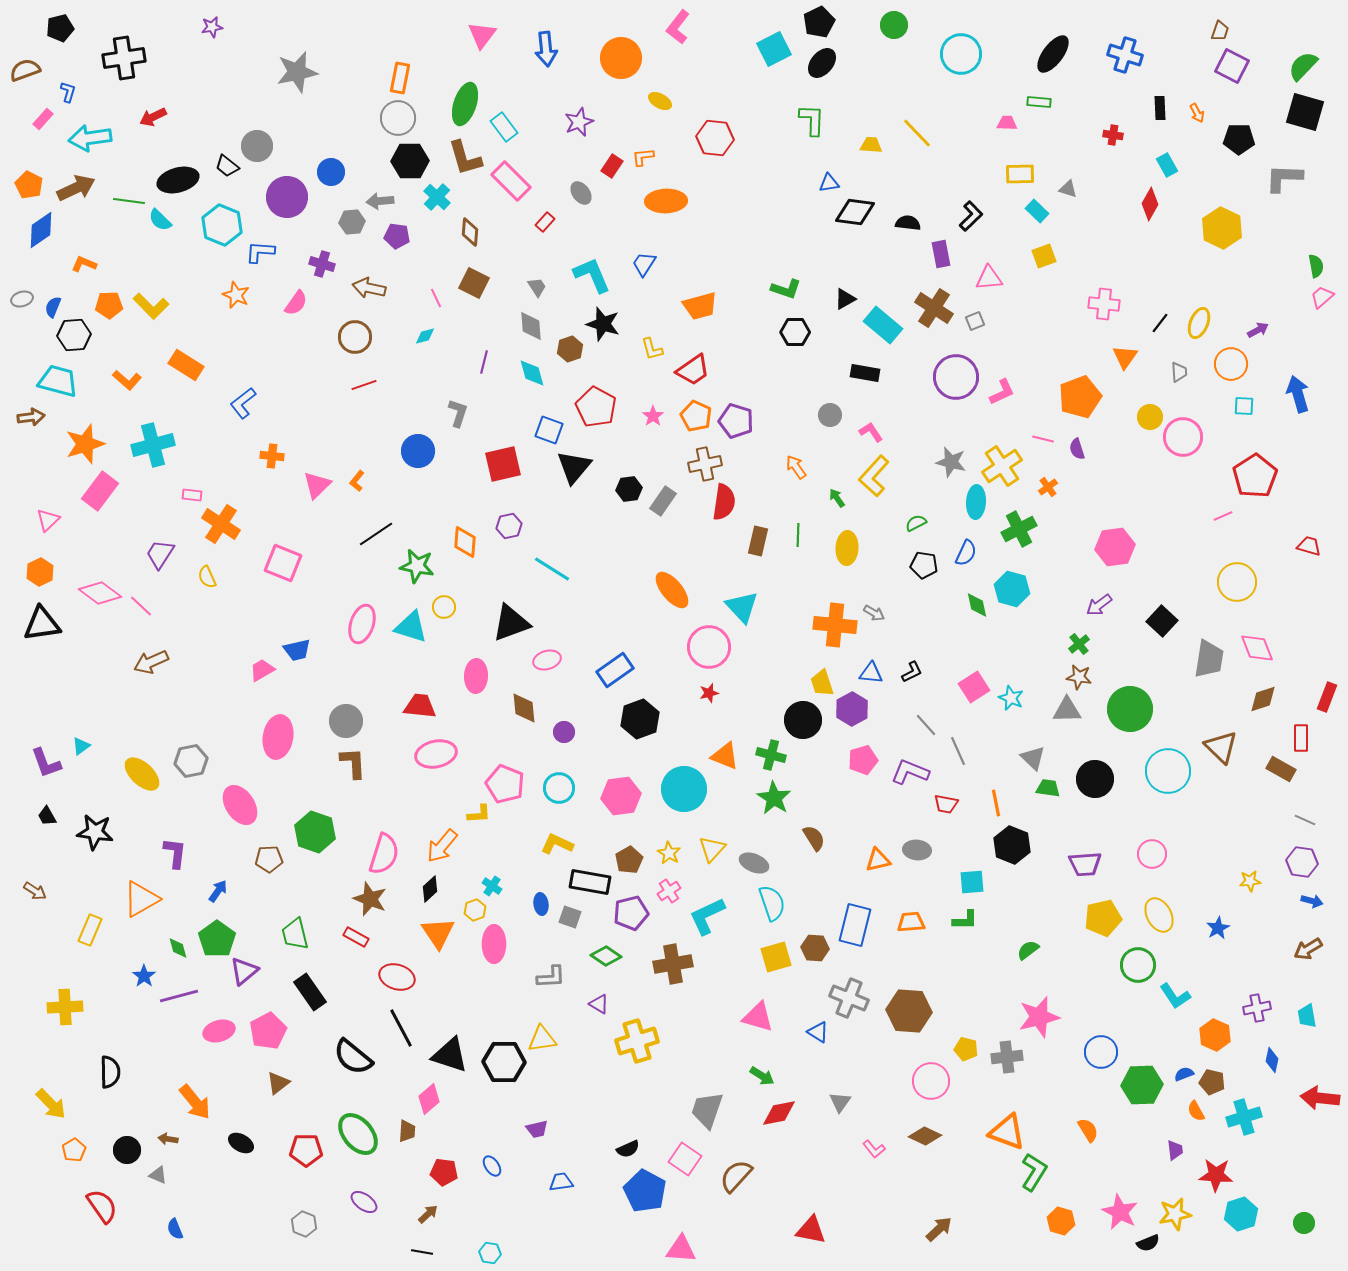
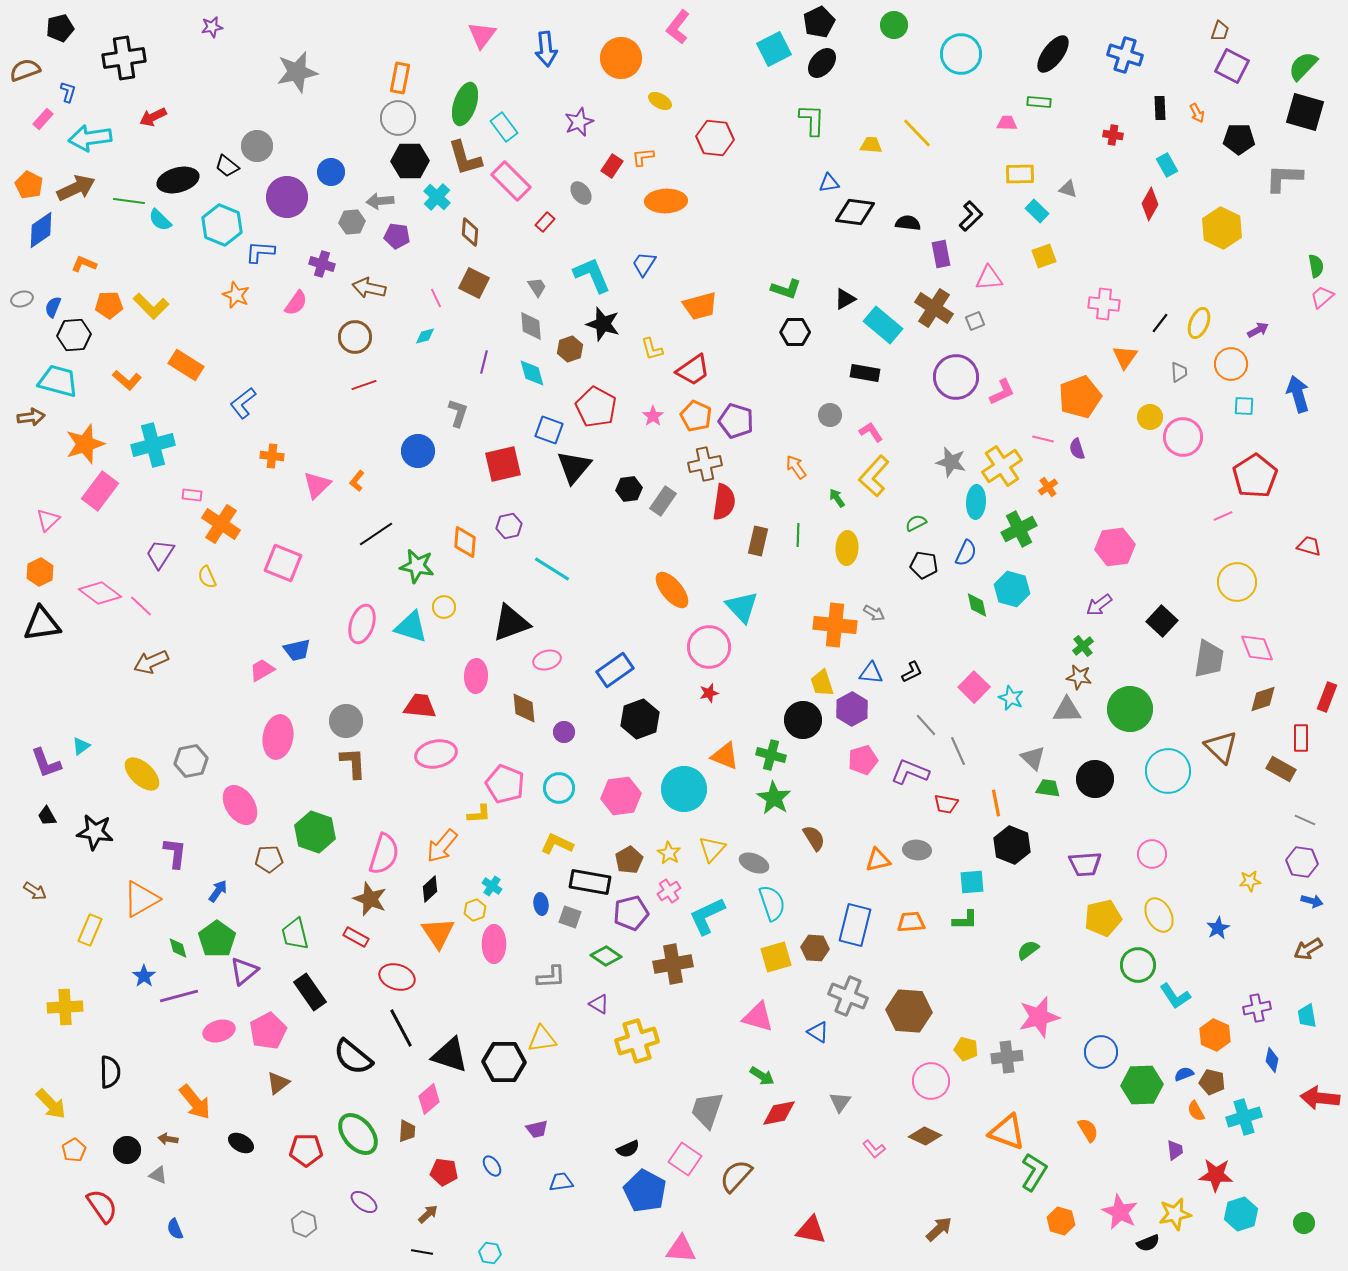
green cross at (1079, 644): moved 4 px right, 2 px down
pink square at (974, 687): rotated 12 degrees counterclockwise
gray cross at (849, 998): moved 1 px left, 2 px up
